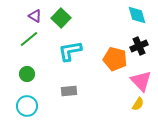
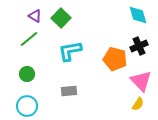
cyan diamond: moved 1 px right
